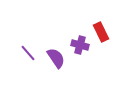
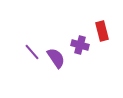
red rectangle: moved 1 px right, 1 px up; rotated 12 degrees clockwise
purple line: moved 4 px right, 1 px up
